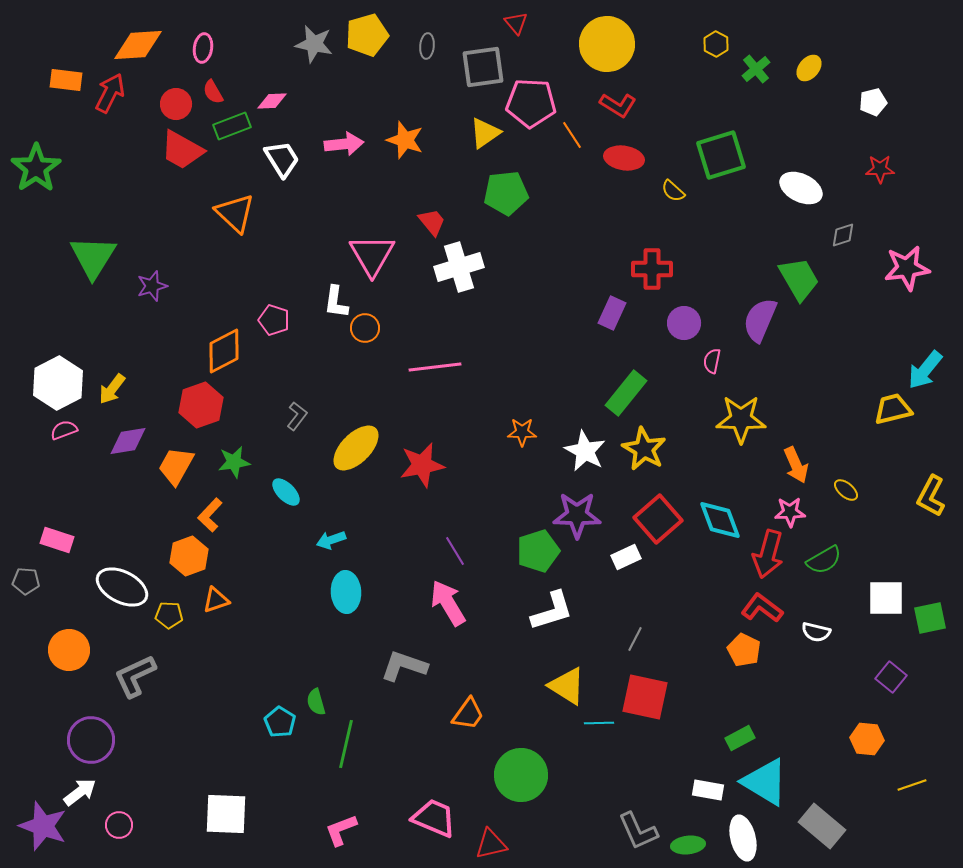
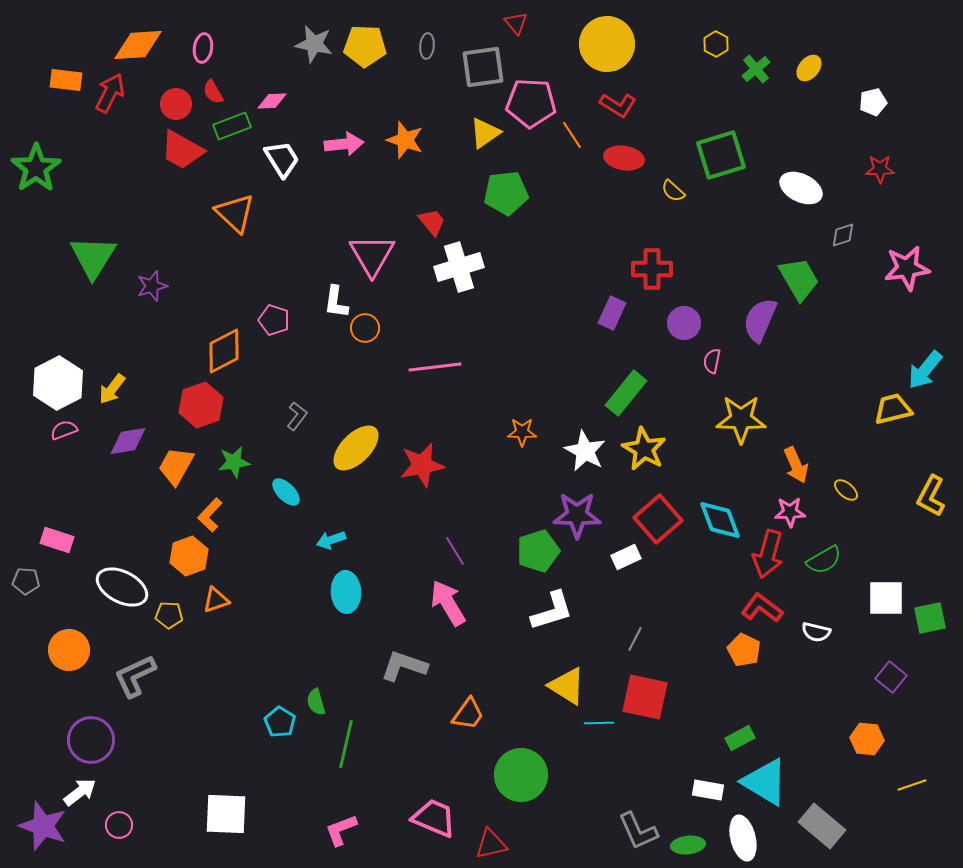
yellow pentagon at (367, 35): moved 2 px left, 11 px down; rotated 18 degrees clockwise
